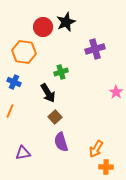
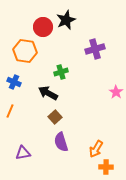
black star: moved 2 px up
orange hexagon: moved 1 px right, 1 px up
black arrow: rotated 150 degrees clockwise
